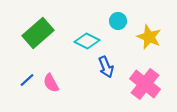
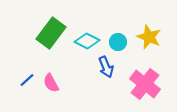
cyan circle: moved 21 px down
green rectangle: moved 13 px right; rotated 12 degrees counterclockwise
